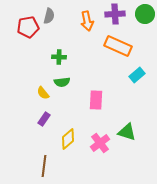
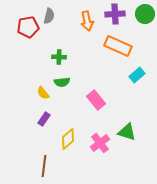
pink rectangle: rotated 42 degrees counterclockwise
